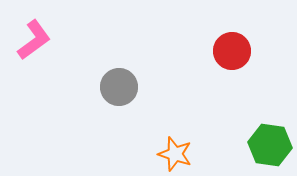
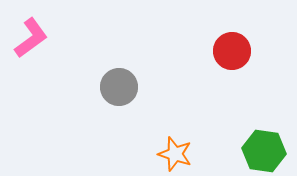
pink L-shape: moved 3 px left, 2 px up
green hexagon: moved 6 px left, 6 px down
